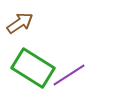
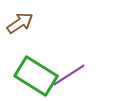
green rectangle: moved 3 px right, 8 px down
